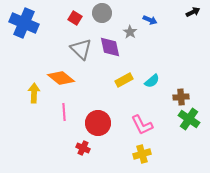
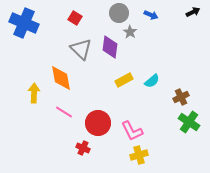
gray circle: moved 17 px right
blue arrow: moved 1 px right, 5 px up
purple diamond: rotated 20 degrees clockwise
orange diamond: rotated 40 degrees clockwise
brown cross: rotated 21 degrees counterclockwise
pink line: rotated 54 degrees counterclockwise
green cross: moved 3 px down
pink L-shape: moved 10 px left, 6 px down
yellow cross: moved 3 px left, 1 px down
